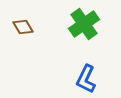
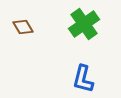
blue L-shape: moved 3 px left; rotated 12 degrees counterclockwise
